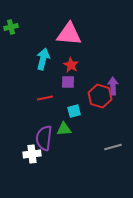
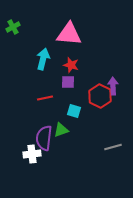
green cross: moved 2 px right; rotated 16 degrees counterclockwise
red star: rotated 14 degrees counterclockwise
red hexagon: rotated 10 degrees clockwise
cyan square: rotated 32 degrees clockwise
green triangle: moved 3 px left, 1 px down; rotated 14 degrees counterclockwise
